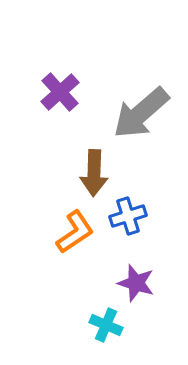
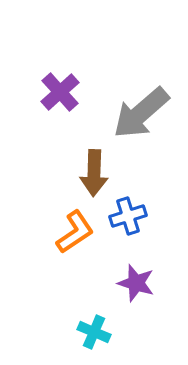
cyan cross: moved 12 px left, 7 px down
